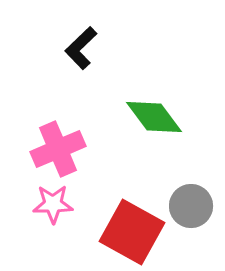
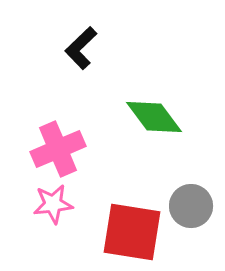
pink star: rotated 6 degrees counterclockwise
red square: rotated 20 degrees counterclockwise
